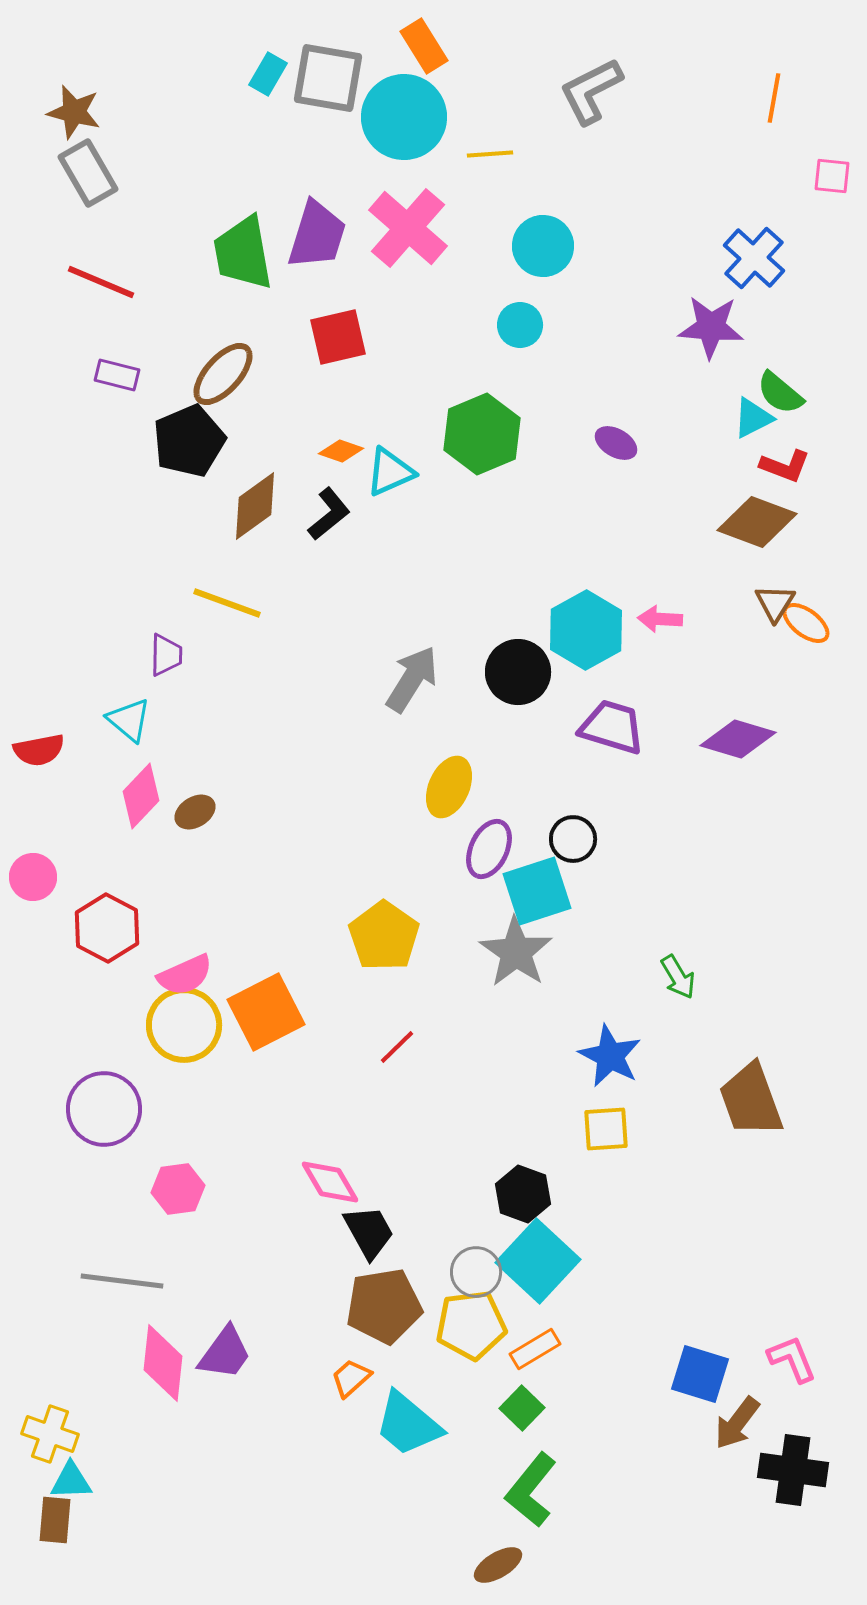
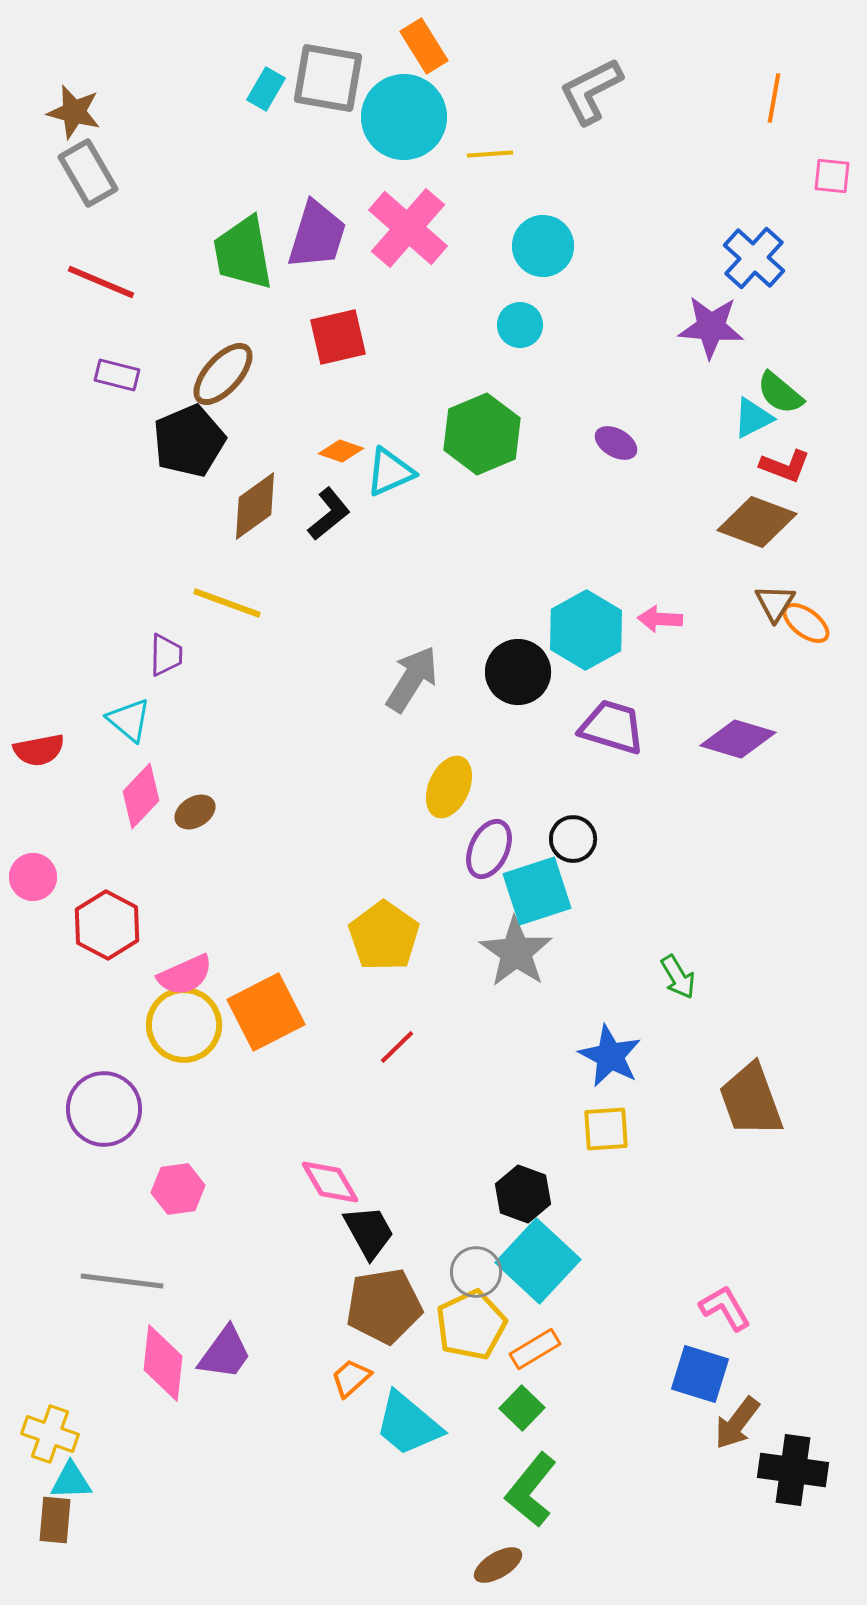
cyan rectangle at (268, 74): moved 2 px left, 15 px down
red hexagon at (107, 928): moved 3 px up
yellow pentagon at (471, 1325): rotated 18 degrees counterclockwise
pink L-shape at (792, 1359): moved 67 px left, 51 px up; rotated 8 degrees counterclockwise
